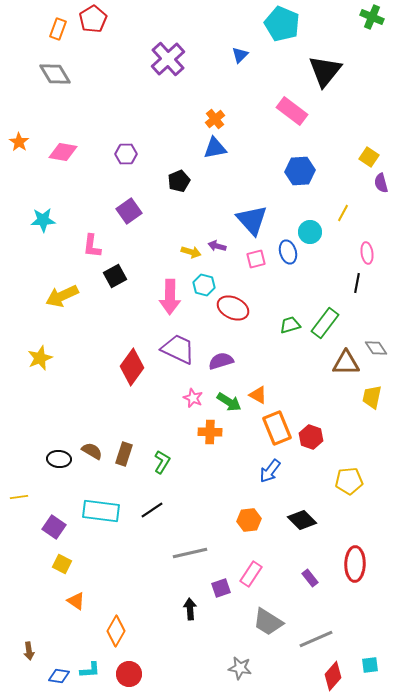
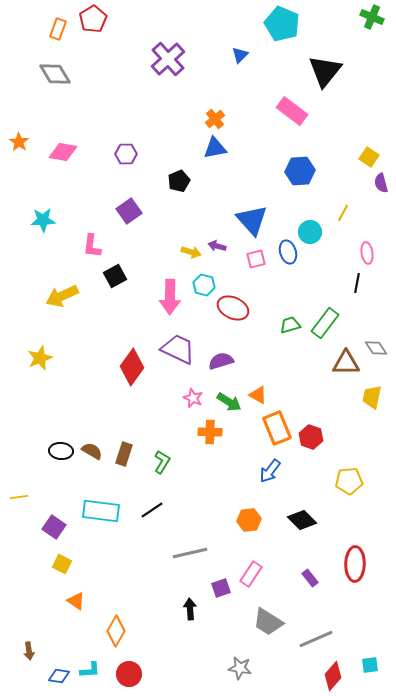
black ellipse at (59, 459): moved 2 px right, 8 px up
